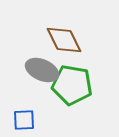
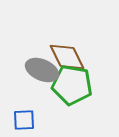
brown diamond: moved 3 px right, 17 px down
